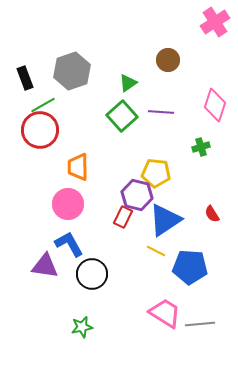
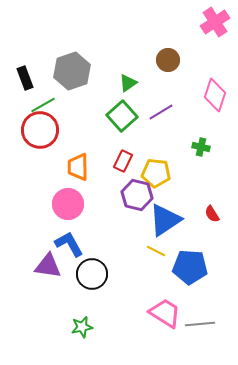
pink diamond: moved 10 px up
purple line: rotated 35 degrees counterclockwise
green cross: rotated 30 degrees clockwise
red rectangle: moved 56 px up
purple triangle: moved 3 px right
